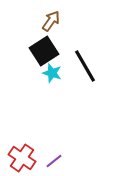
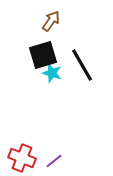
black square: moved 1 px left, 4 px down; rotated 16 degrees clockwise
black line: moved 3 px left, 1 px up
red cross: rotated 12 degrees counterclockwise
